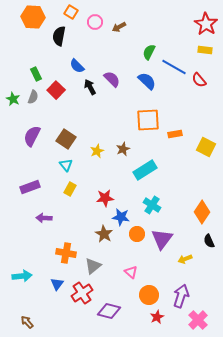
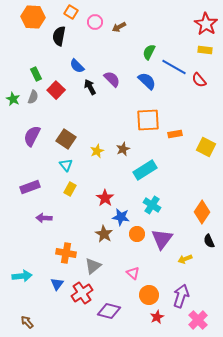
red star at (105, 198): rotated 30 degrees counterclockwise
pink triangle at (131, 272): moved 2 px right, 1 px down
